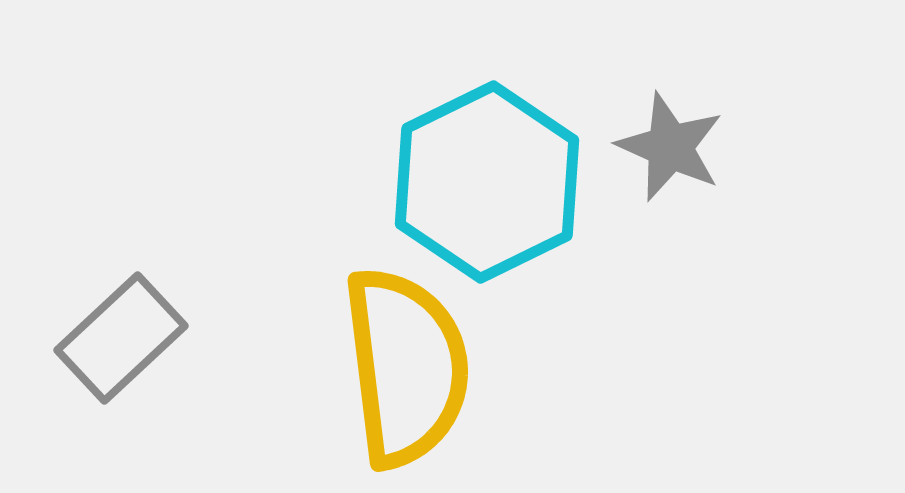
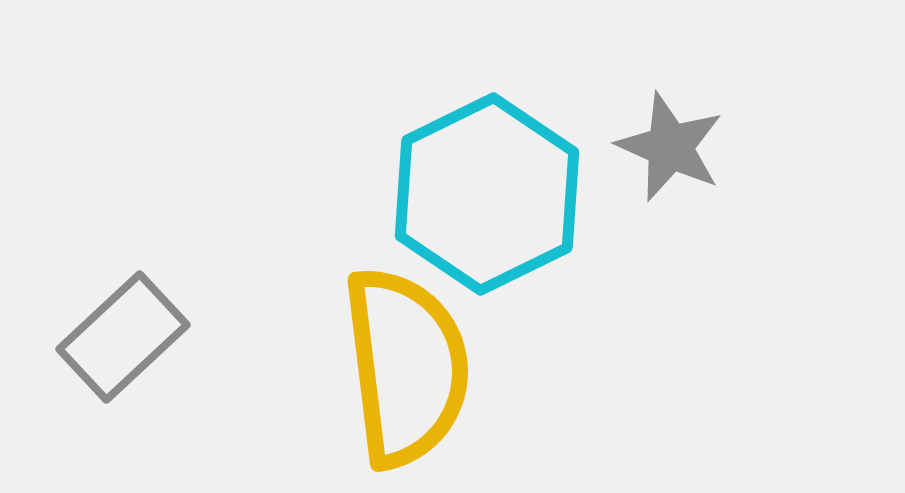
cyan hexagon: moved 12 px down
gray rectangle: moved 2 px right, 1 px up
